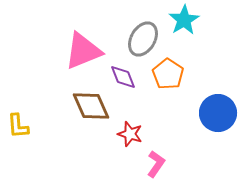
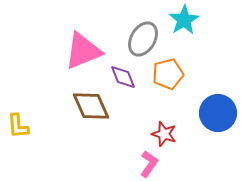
orange pentagon: rotated 24 degrees clockwise
red star: moved 34 px right
pink L-shape: moved 7 px left
